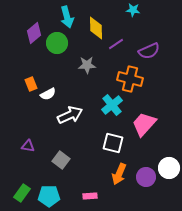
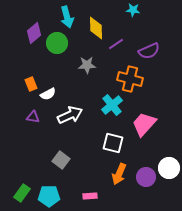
purple triangle: moved 5 px right, 29 px up
